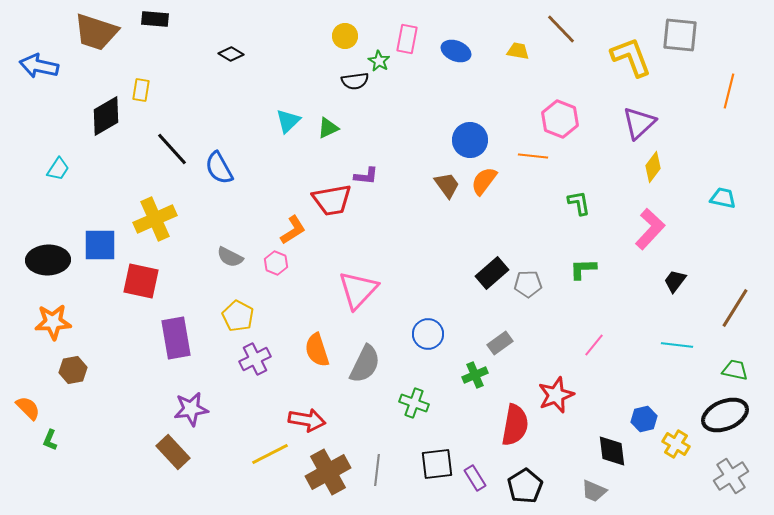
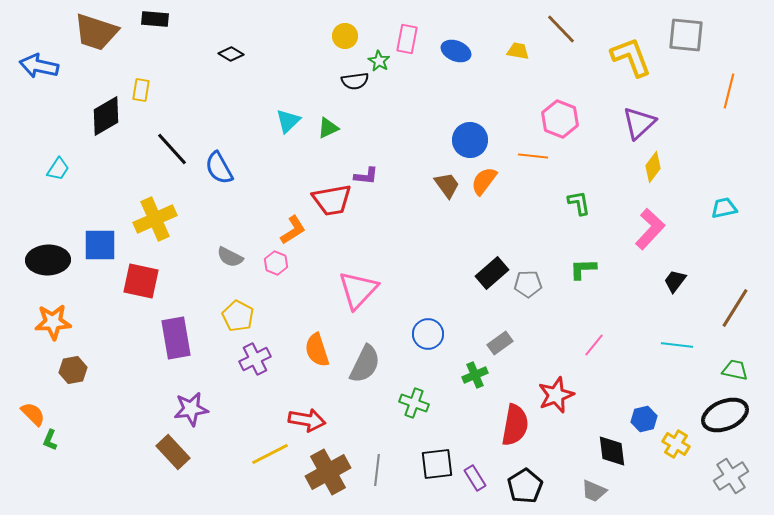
gray square at (680, 35): moved 6 px right
cyan trapezoid at (723, 198): moved 1 px right, 10 px down; rotated 24 degrees counterclockwise
orange semicircle at (28, 408): moved 5 px right, 6 px down
